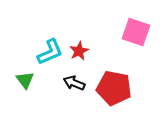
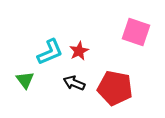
red pentagon: moved 1 px right
